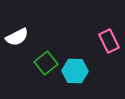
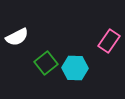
pink rectangle: rotated 60 degrees clockwise
cyan hexagon: moved 3 px up
